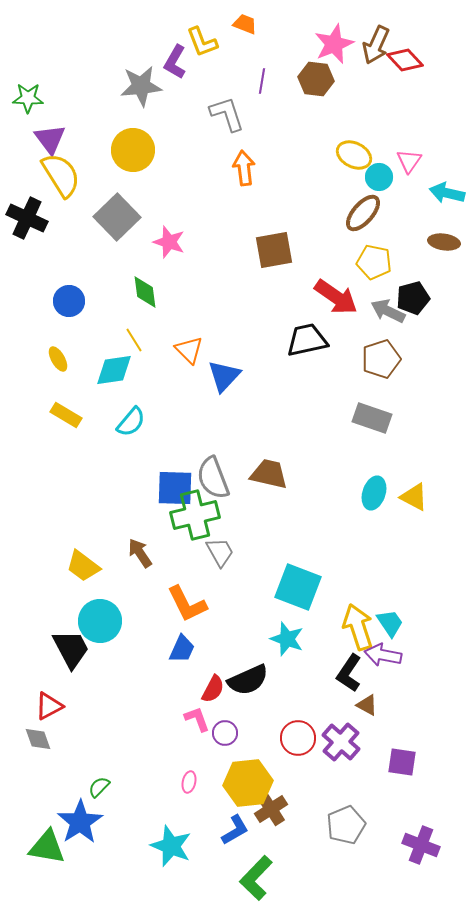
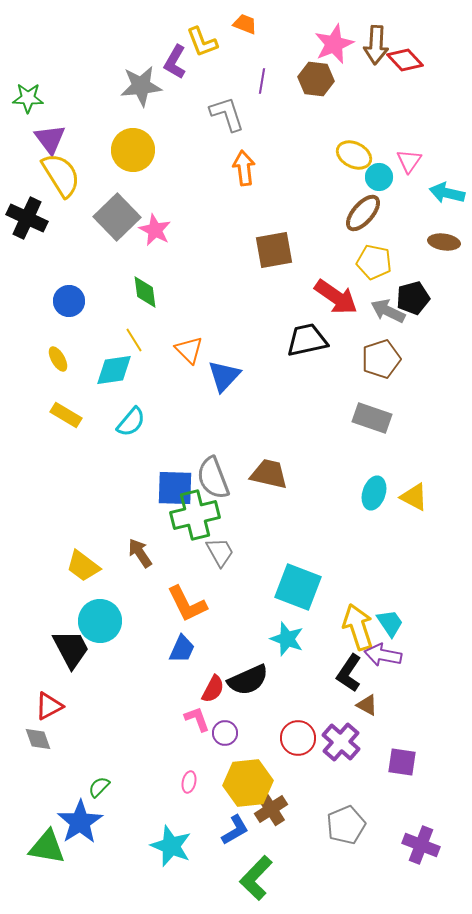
brown arrow at (376, 45): rotated 21 degrees counterclockwise
pink star at (169, 242): moved 14 px left, 12 px up; rotated 8 degrees clockwise
